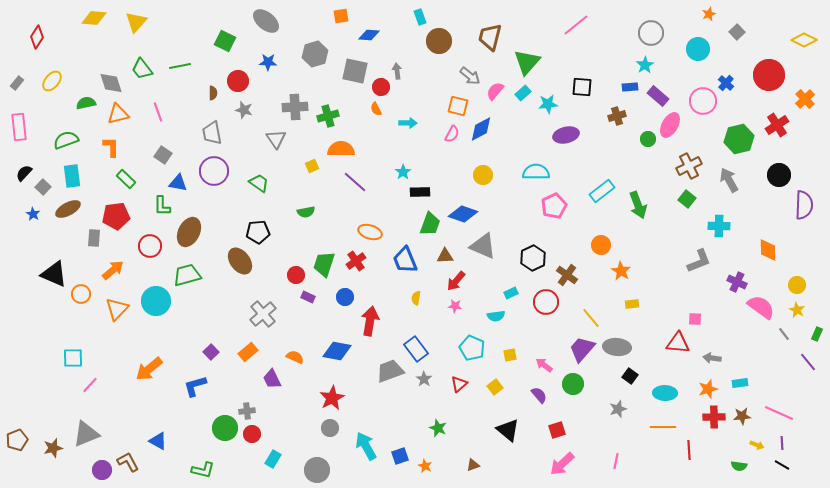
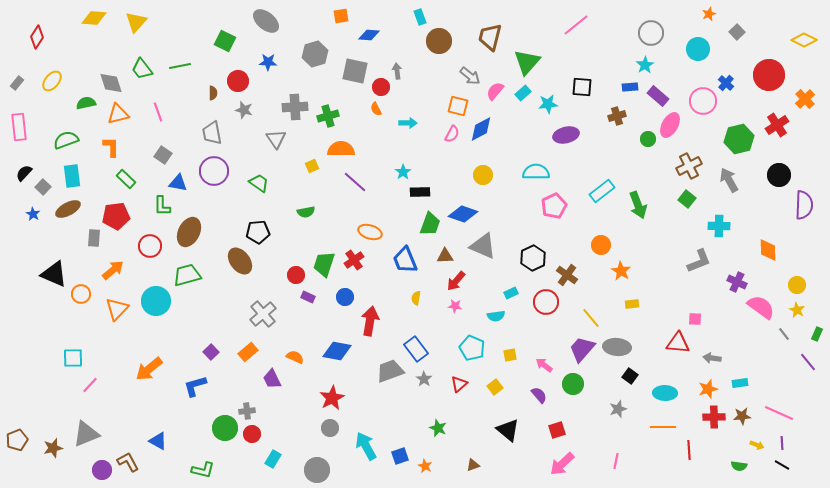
red cross at (356, 261): moved 2 px left, 1 px up
